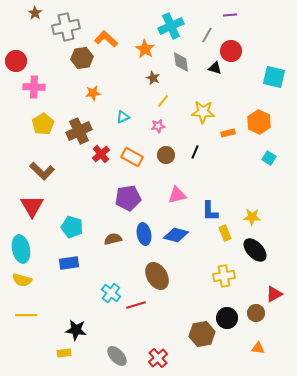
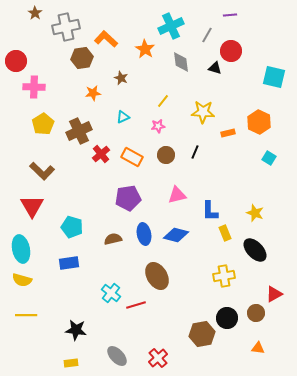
brown star at (153, 78): moved 32 px left
yellow star at (252, 217): moved 3 px right, 4 px up; rotated 18 degrees clockwise
yellow rectangle at (64, 353): moved 7 px right, 10 px down
